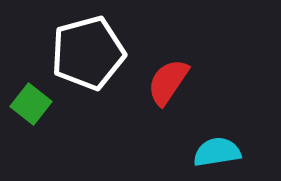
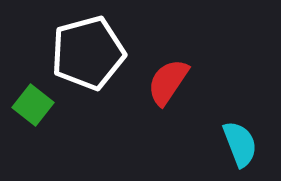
green square: moved 2 px right, 1 px down
cyan semicircle: moved 23 px right, 8 px up; rotated 78 degrees clockwise
